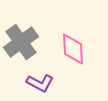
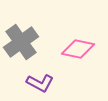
pink diamond: moved 5 px right; rotated 76 degrees counterclockwise
